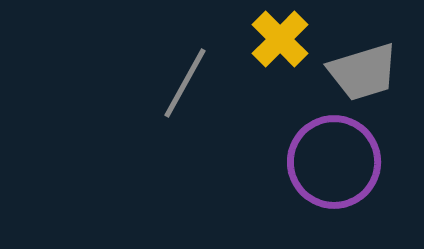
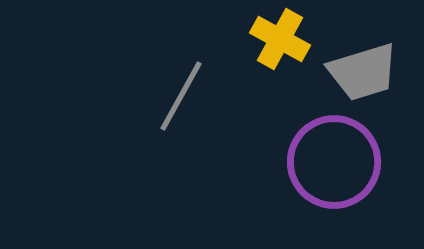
yellow cross: rotated 16 degrees counterclockwise
gray line: moved 4 px left, 13 px down
